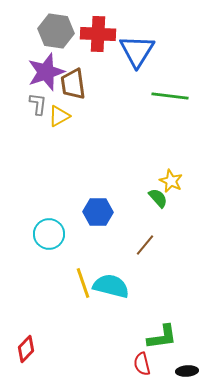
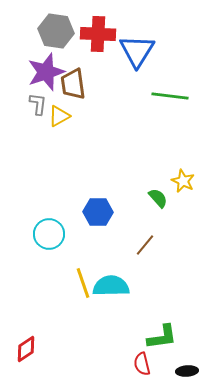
yellow star: moved 12 px right
cyan semicircle: rotated 15 degrees counterclockwise
red diamond: rotated 12 degrees clockwise
